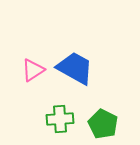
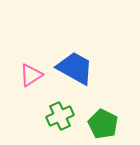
pink triangle: moved 2 px left, 5 px down
green cross: moved 3 px up; rotated 20 degrees counterclockwise
